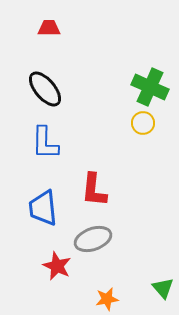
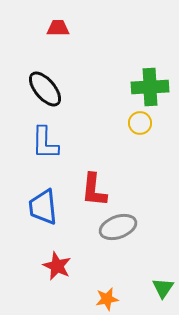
red trapezoid: moved 9 px right
green cross: rotated 27 degrees counterclockwise
yellow circle: moved 3 px left
blue trapezoid: moved 1 px up
gray ellipse: moved 25 px right, 12 px up
green triangle: rotated 15 degrees clockwise
